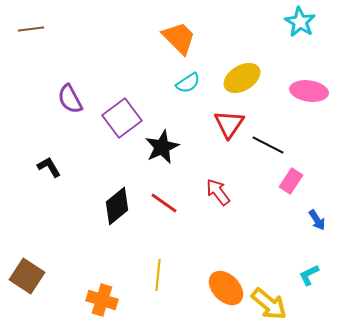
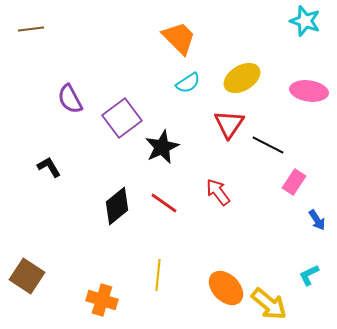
cyan star: moved 5 px right, 1 px up; rotated 12 degrees counterclockwise
pink rectangle: moved 3 px right, 1 px down
